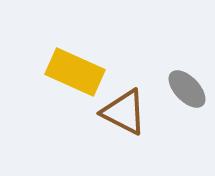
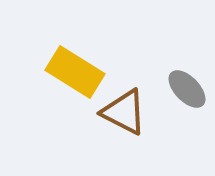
yellow rectangle: rotated 8 degrees clockwise
